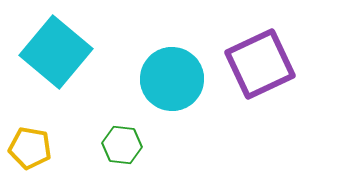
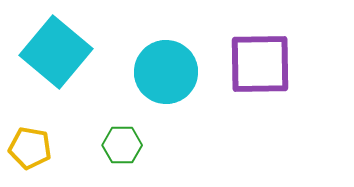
purple square: rotated 24 degrees clockwise
cyan circle: moved 6 px left, 7 px up
green hexagon: rotated 6 degrees counterclockwise
